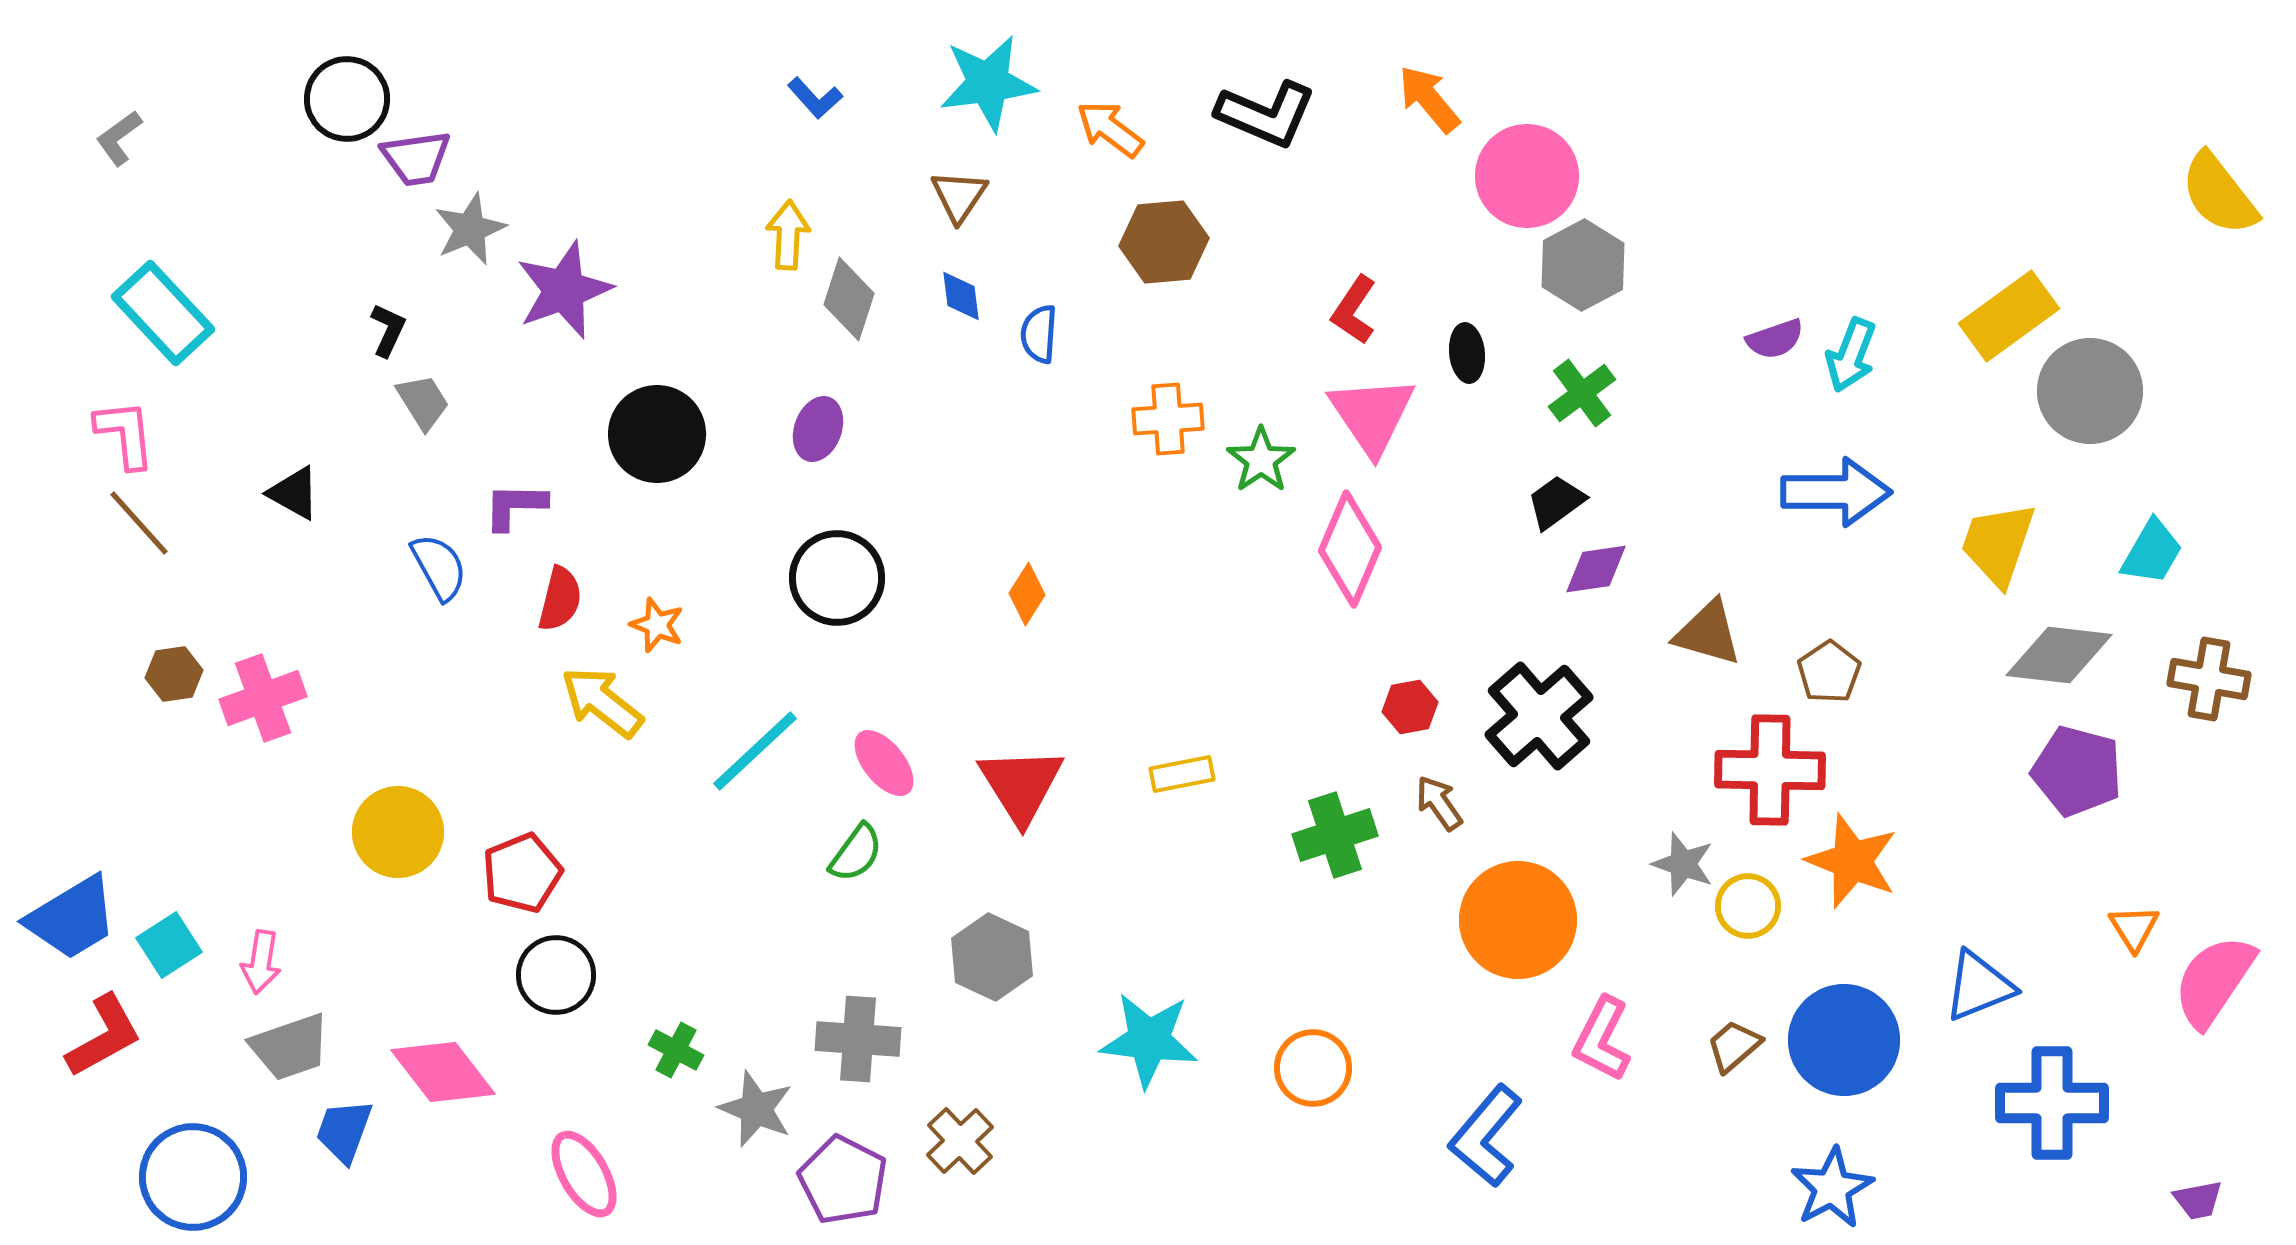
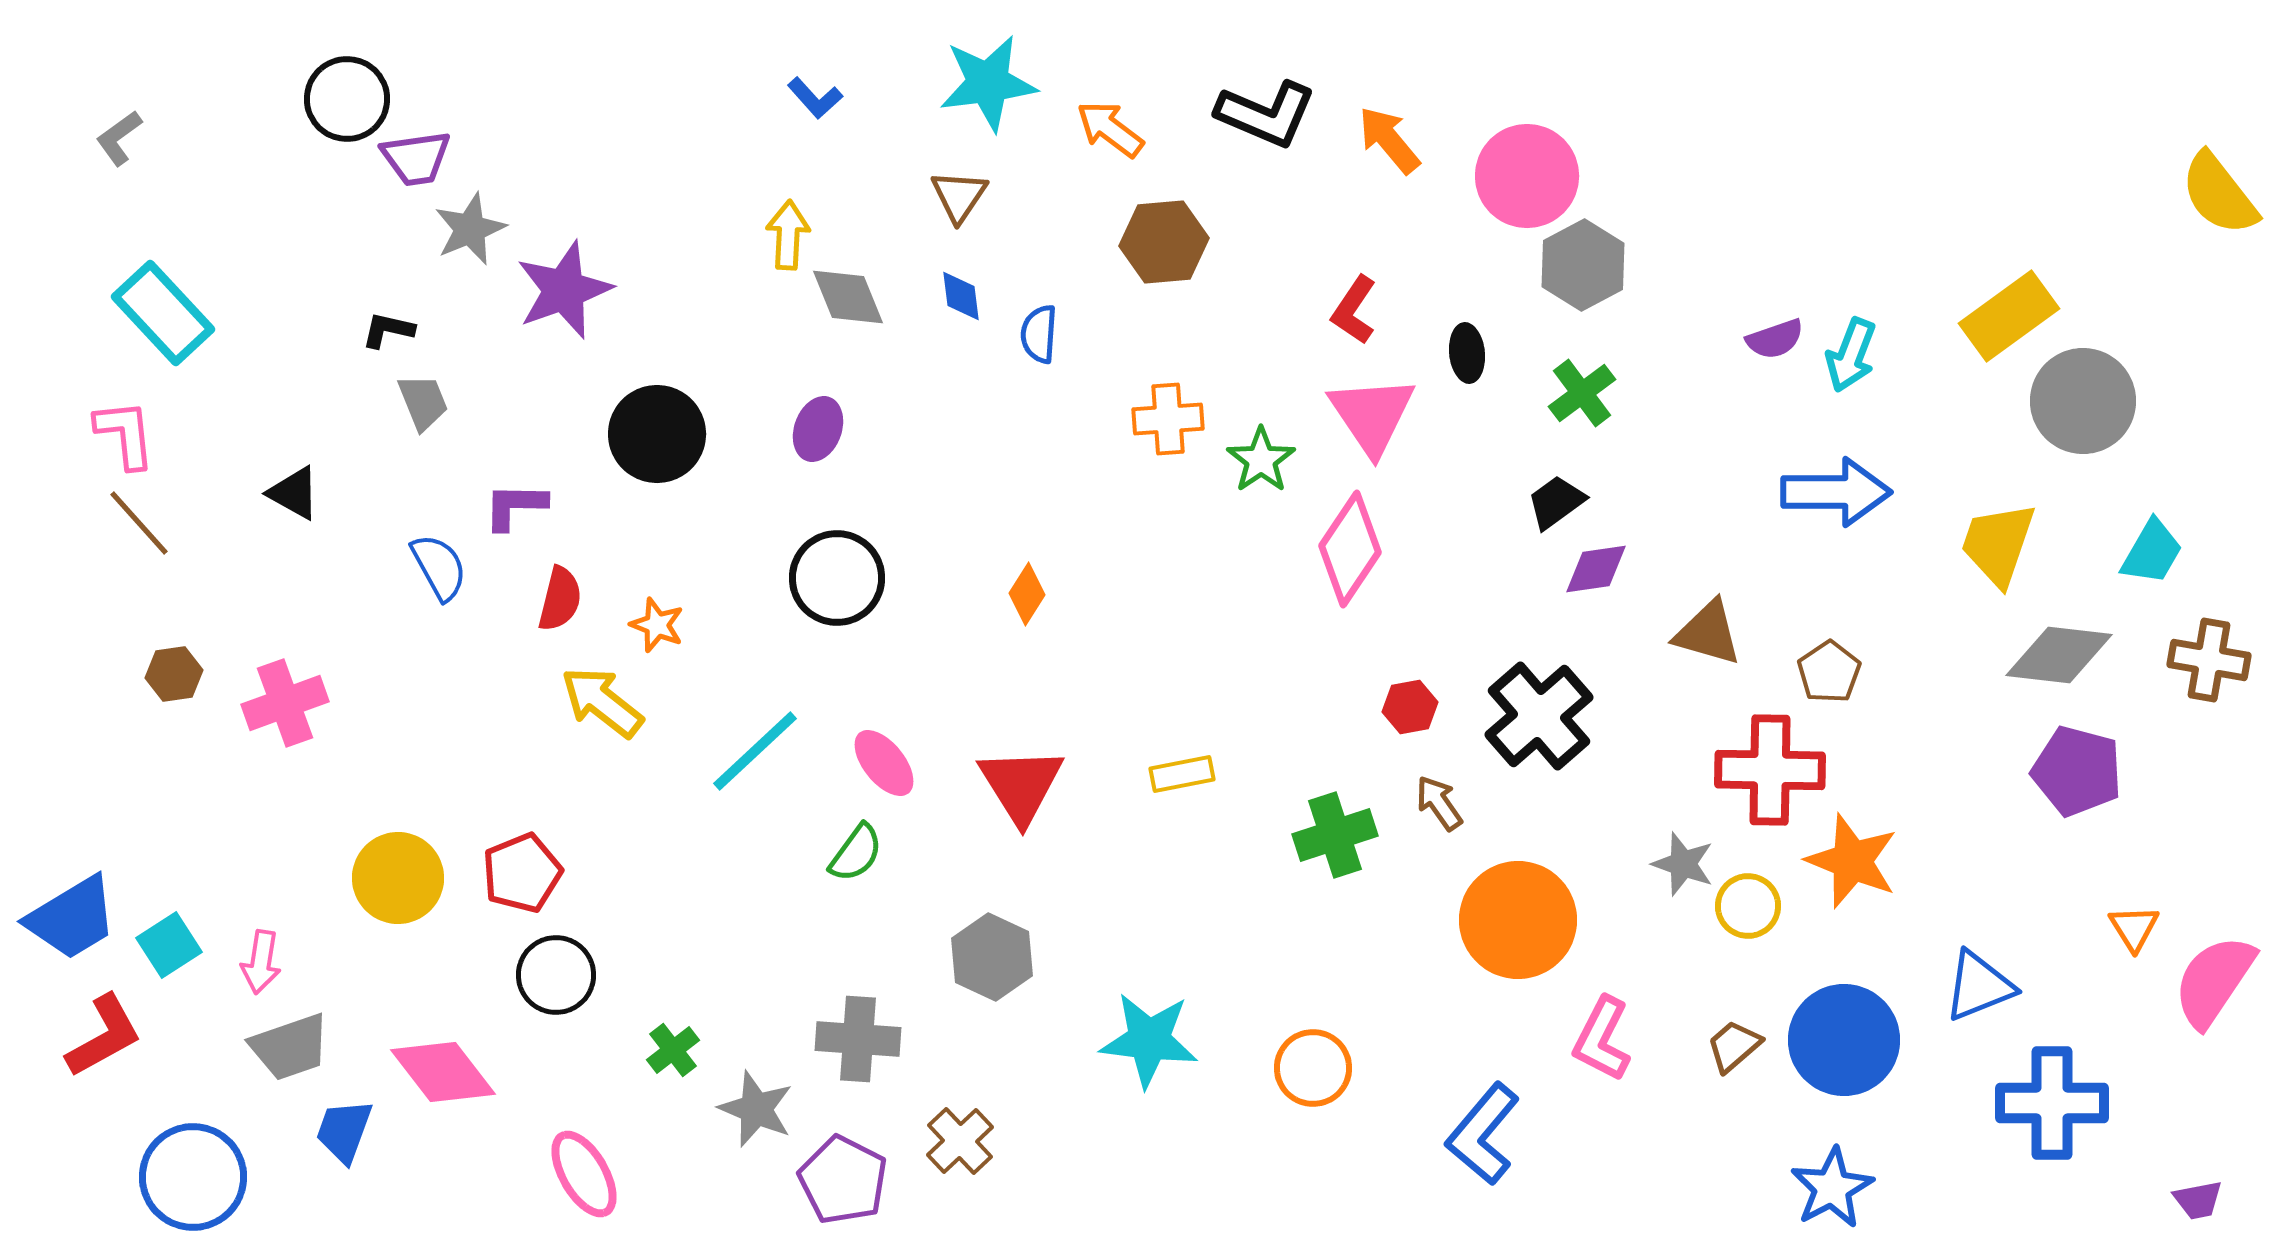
orange arrow at (1429, 99): moved 40 px left, 41 px down
gray diamond at (849, 299): moved 1 px left, 2 px up; rotated 40 degrees counterclockwise
black L-shape at (388, 330): rotated 102 degrees counterclockwise
gray circle at (2090, 391): moved 7 px left, 10 px down
gray trapezoid at (423, 402): rotated 10 degrees clockwise
pink diamond at (1350, 549): rotated 11 degrees clockwise
brown cross at (2209, 679): moved 19 px up
pink cross at (263, 698): moved 22 px right, 5 px down
yellow circle at (398, 832): moved 46 px down
green cross at (676, 1050): moved 3 px left; rotated 24 degrees clockwise
blue L-shape at (1486, 1136): moved 3 px left, 2 px up
